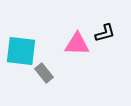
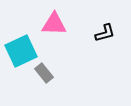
pink triangle: moved 23 px left, 20 px up
cyan square: rotated 32 degrees counterclockwise
